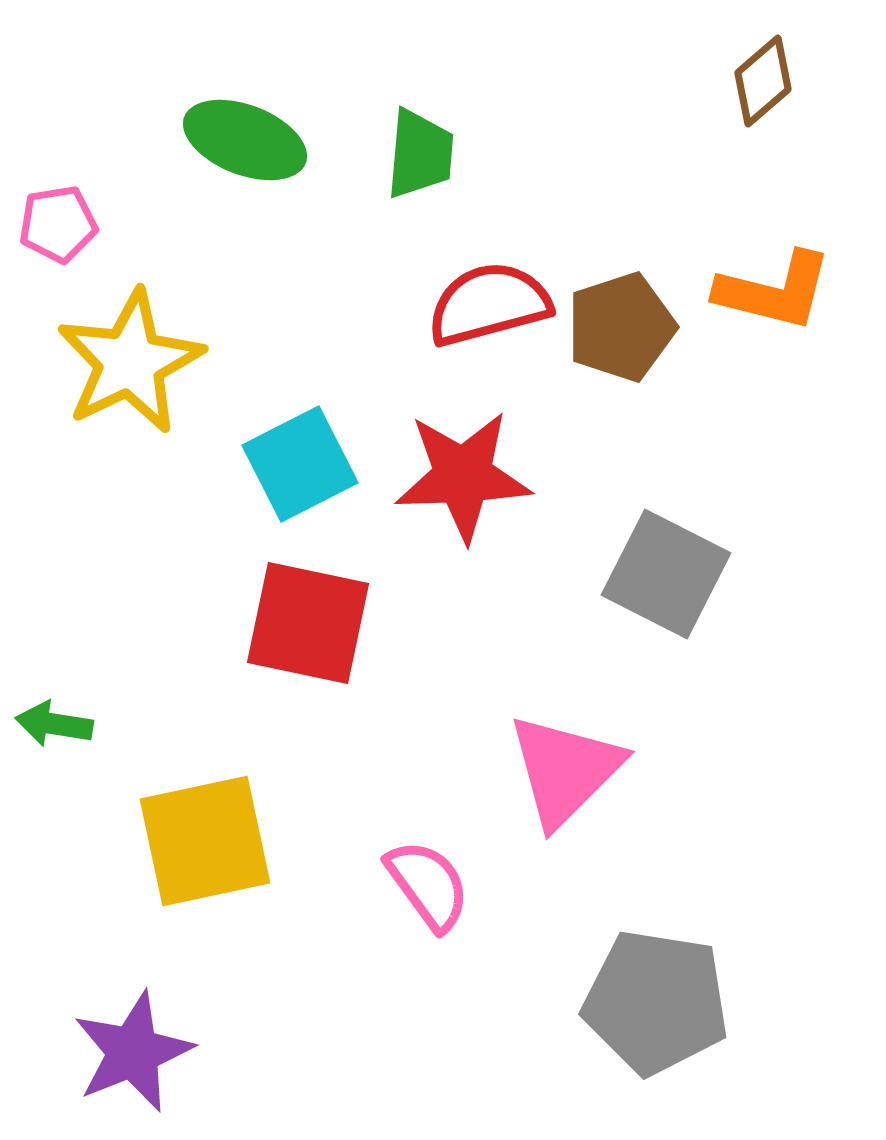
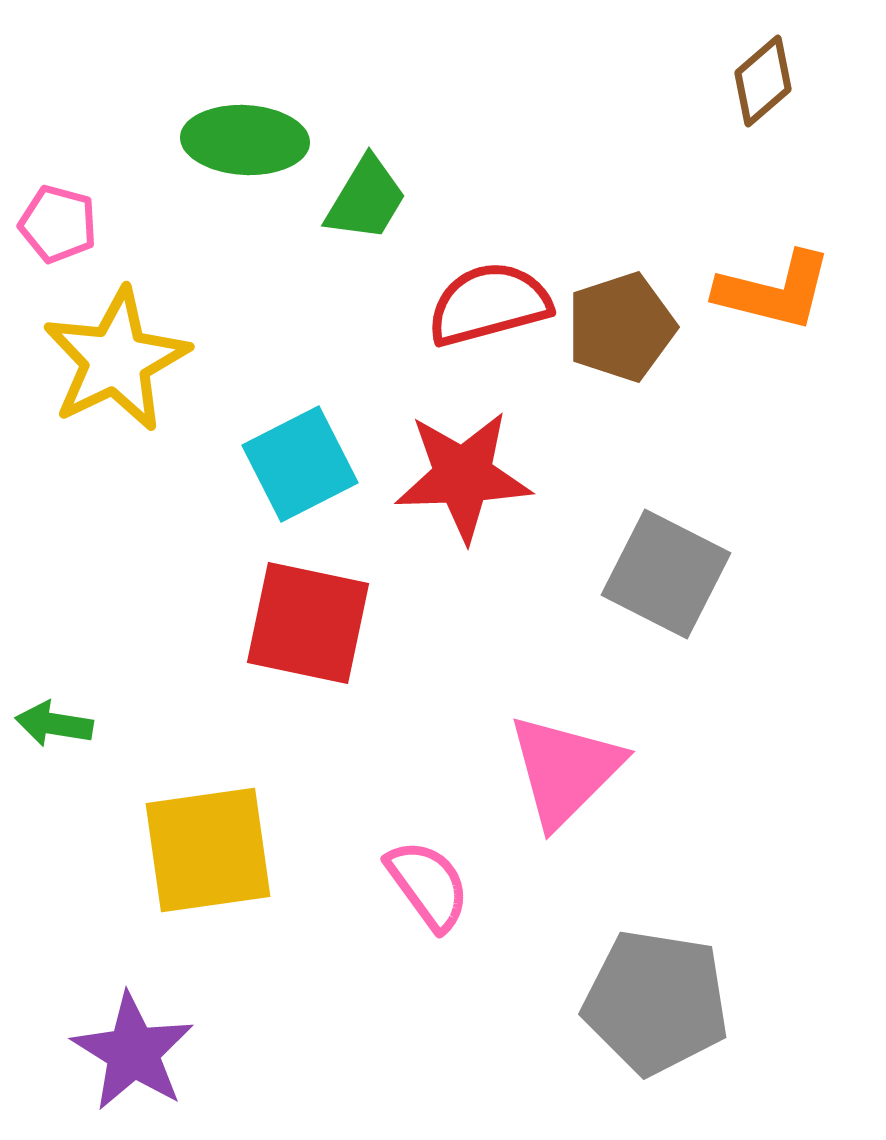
green ellipse: rotated 18 degrees counterclockwise
green trapezoid: moved 54 px left, 45 px down; rotated 26 degrees clockwise
pink pentagon: rotated 24 degrees clockwise
yellow star: moved 14 px left, 2 px up
yellow square: moved 3 px right, 9 px down; rotated 4 degrees clockwise
purple star: rotated 18 degrees counterclockwise
